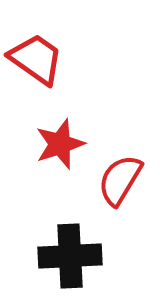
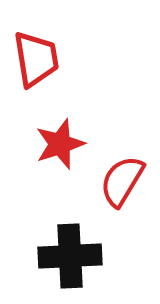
red trapezoid: rotated 46 degrees clockwise
red semicircle: moved 2 px right, 1 px down
